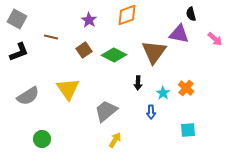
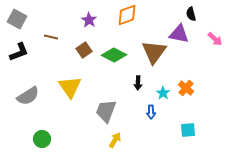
yellow triangle: moved 2 px right, 2 px up
gray trapezoid: rotated 30 degrees counterclockwise
